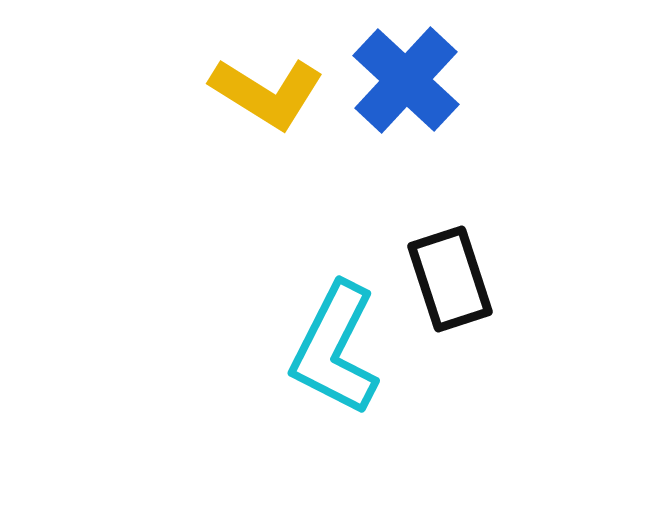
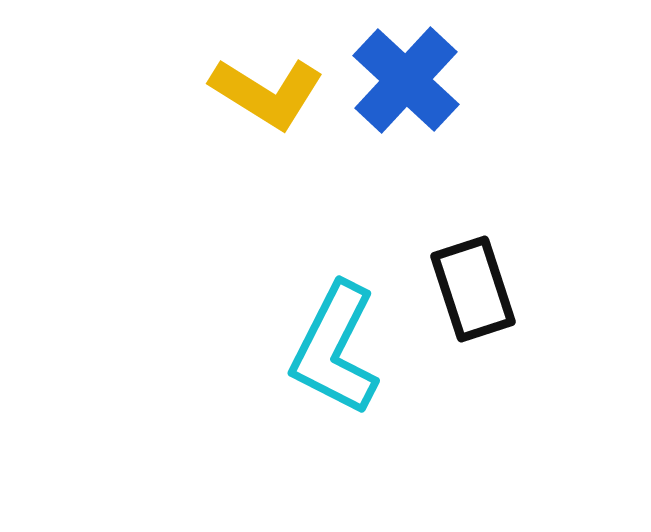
black rectangle: moved 23 px right, 10 px down
